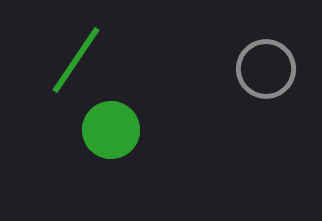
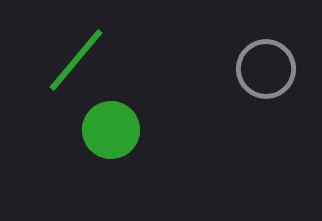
green line: rotated 6 degrees clockwise
